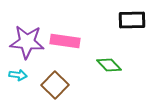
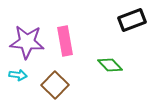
black rectangle: rotated 20 degrees counterclockwise
pink rectangle: rotated 72 degrees clockwise
green diamond: moved 1 px right
